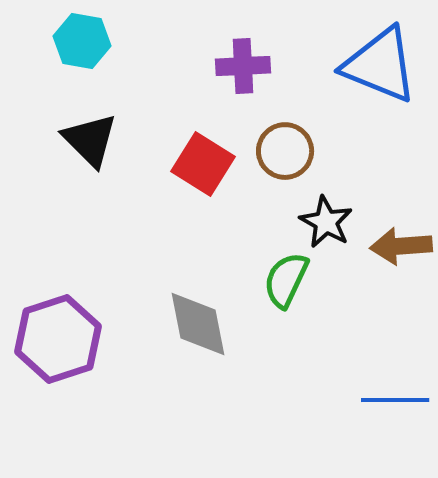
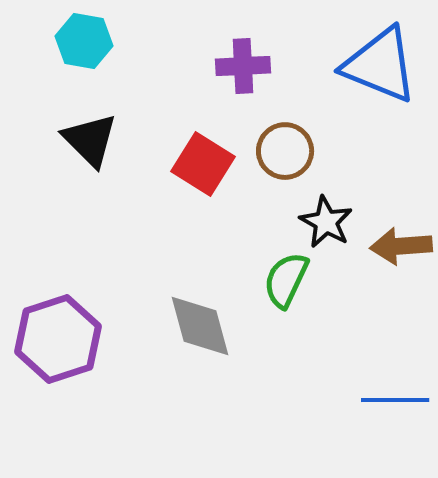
cyan hexagon: moved 2 px right
gray diamond: moved 2 px right, 2 px down; rotated 4 degrees counterclockwise
